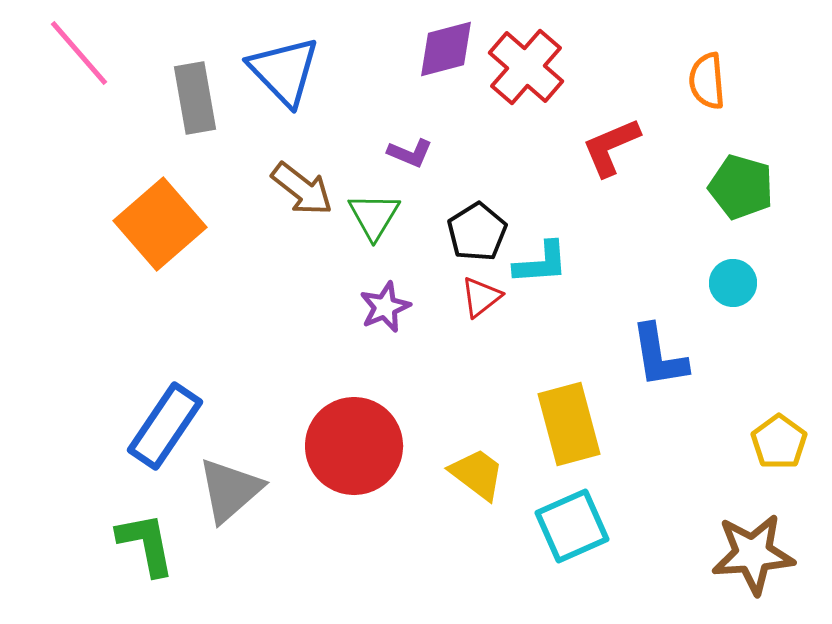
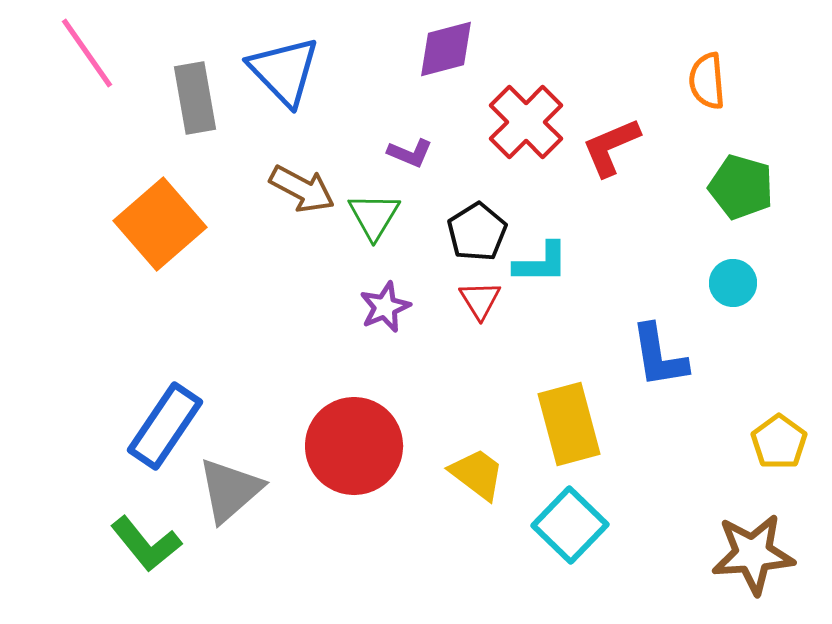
pink line: moved 8 px right; rotated 6 degrees clockwise
red cross: moved 55 px down; rotated 4 degrees clockwise
brown arrow: rotated 10 degrees counterclockwise
cyan L-shape: rotated 4 degrees clockwise
red triangle: moved 1 px left, 3 px down; rotated 24 degrees counterclockwise
cyan square: moved 2 px left, 1 px up; rotated 22 degrees counterclockwise
green L-shape: rotated 152 degrees clockwise
